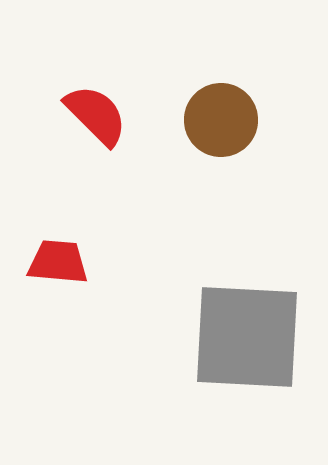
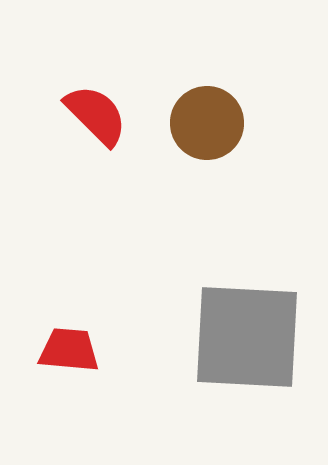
brown circle: moved 14 px left, 3 px down
red trapezoid: moved 11 px right, 88 px down
